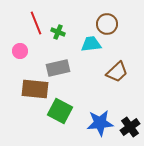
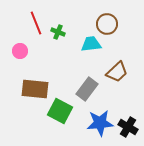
gray rectangle: moved 29 px right, 21 px down; rotated 40 degrees counterclockwise
black cross: moved 2 px left; rotated 24 degrees counterclockwise
